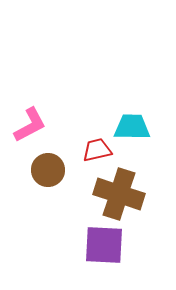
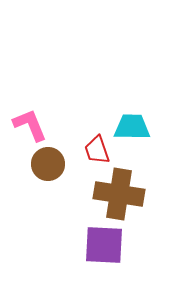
pink L-shape: rotated 84 degrees counterclockwise
red trapezoid: rotated 96 degrees counterclockwise
brown circle: moved 6 px up
brown cross: rotated 9 degrees counterclockwise
